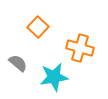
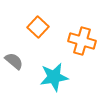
orange cross: moved 2 px right, 7 px up
gray semicircle: moved 4 px left, 2 px up
